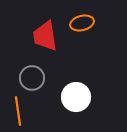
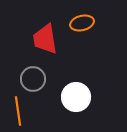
red trapezoid: moved 3 px down
gray circle: moved 1 px right, 1 px down
